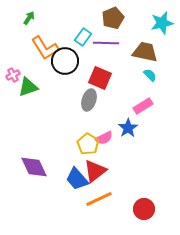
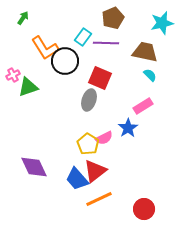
green arrow: moved 6 px left
